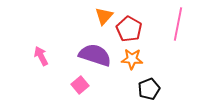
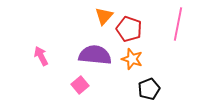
red pentagon: rotated 10 degrees counterclockwise
purple semicircle: rotated 12 degrees counterclockwise
orange star: rotated 15 degrees clockwise
